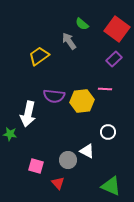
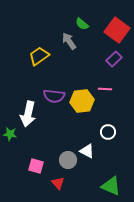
red square: moved 1 px down
